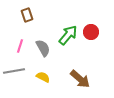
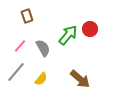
brown rectangle: moved 1 px down
red circle: moved 1 px left, 3 px up
pink line: rotated 24 degrees clockwise
gray line: moved 2 px right, 1 px down; rotated 40 degrees counterclockwise
yellow semicircle: moved 2 px left, 2 px down; rotated 104 degrees clockwise
